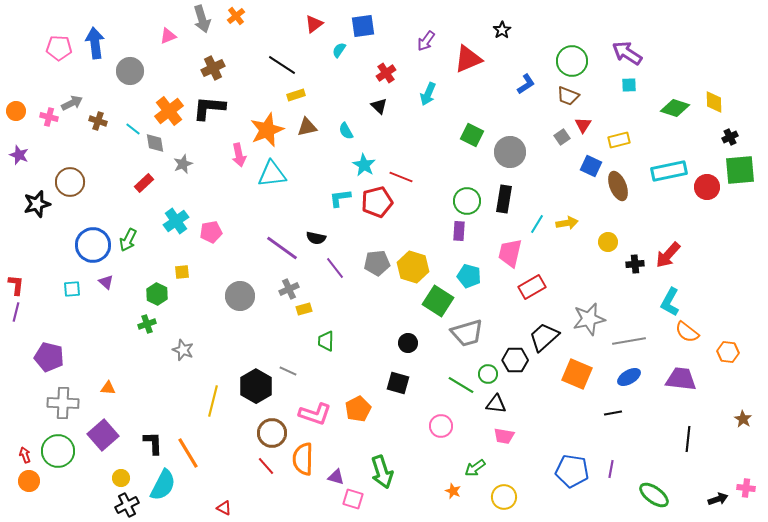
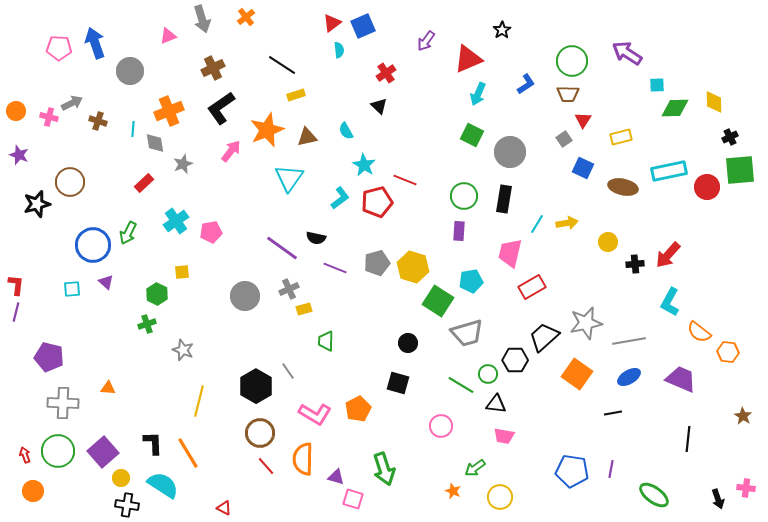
orange cross at (236, 16): moved 10 px right, 1 px down
red triangle at (314, 24): moved 18 px right, 1 px up
blue square at (363, 26): rotated 15 degrees counterclockwise
blue arrow at (95, 43): rotated 12 degrees counterclockwise
cyan semicircle at (339, 50): rotated 140 degrees clockwise
cyan square at (629, 85): moved 28 px right
cyan arrow at (428, 94): moved 50 px right
brown trapezoid at (568, 96): moved 2 px up; rotated 20 degrees counterclockwise
black L-shape at (209, 108): moved 12 px right; rotated 40 degrees counterclockwise
green diamond at (675, 108): rotated 20 degrees counterclockwise
orange cross at (169, 111): rotated 16 degrees clockwise
red triangle at (583, 125): moved 5 px up
brown triangle at (307, 127): moved 10 px down
cyan line at (133, 129): rotated 56 degrees clockwise
gray square at (562, 137): moved 2 px right, 2 px down
yellow rectangle at (619, 140): moved 2 px right, 3 px up
pink arrow at (239, 155): moved 8 px left, 4 px up; rotated 130 degrees counterclockwise
blue square at (591, 166): moved 8 px left, 2 px down
cyan triangle at (272, 174): moved 17 px right, 4 px down; rotated 48 degrees counterclockwise
red line at (401, 177): moved 4 px right, 3 px down
brown ellipse at (618, 186): moved 5 px right, 1 px down; rotated 56 degrees counterclockwise
cyan L-shape at (340, 198): rotated 150 degrees clockwise
green circle at (467, 201): moved 3 px left, 5 px up
green arrow at (128, 240): moved 7 px up
gray pentagon at (377, 263): rotated 10 degrees counterclockwise
purple line at (335, 268): rotated 30 degrees counterclockwise
cyan pentagon at (469, 276): moved 2 px right, 5 px down; rotated 25 degrees counterclockwise
gray circle at (240, 296): moved 5 px right
gray star at (589, 319): moved 3 px left, 4 px down
orange semicircle at (687, 332): moved 12 px right
gray line at (288, 371): rotated 30 degrees clockwise
orange square at (577, 374): rotated 12 degrees clockwise
purple trapezoid at (681, 379): rotated 16 degrees clockwise
yellow line at (213, 401): moved 14 px left
pink L-shape at (315, 414): rotated 12 degrees clockwise
brown star at (743, 419): moved 3 px up
brown circle at (272, 433): moved 12 px left
purple square at (103, 435): moved 17 px down
green arrow at (382, 472): moved 2 px right, 3 px up
orange circle at (29, 481): moved 4 px right, 10 px down
cyan semicircle at (163, 485): rotated 84 degrees counterclockwise
yellow circle at (504, 497): moved 4 px left
black arrow at (718, 499): rotated 90 degrees clockwise
black cross at (127, 505): rotated 35 degrees clockwise
